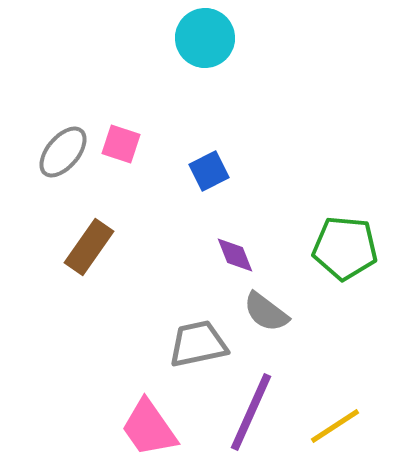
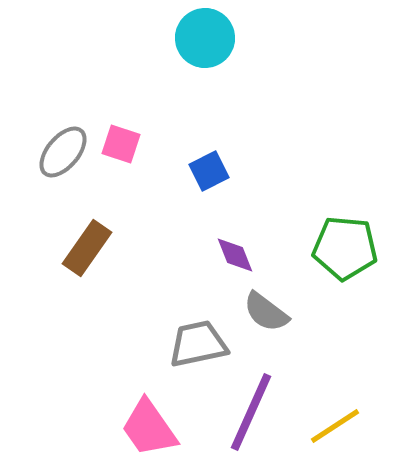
brown rectangle: moved 2 px left, 1 px down
